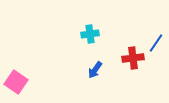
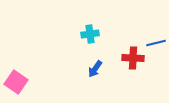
blue line: rotated 42 degrees clockwise
red cross: rotated 10 degrees clockwise
blue arrow: moved 1 px up
